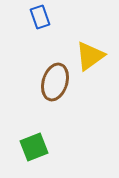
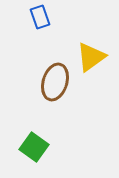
yellow triangle: moved 1 px right, 1 px down
green square: rotated 32 degrees counterclockwise
